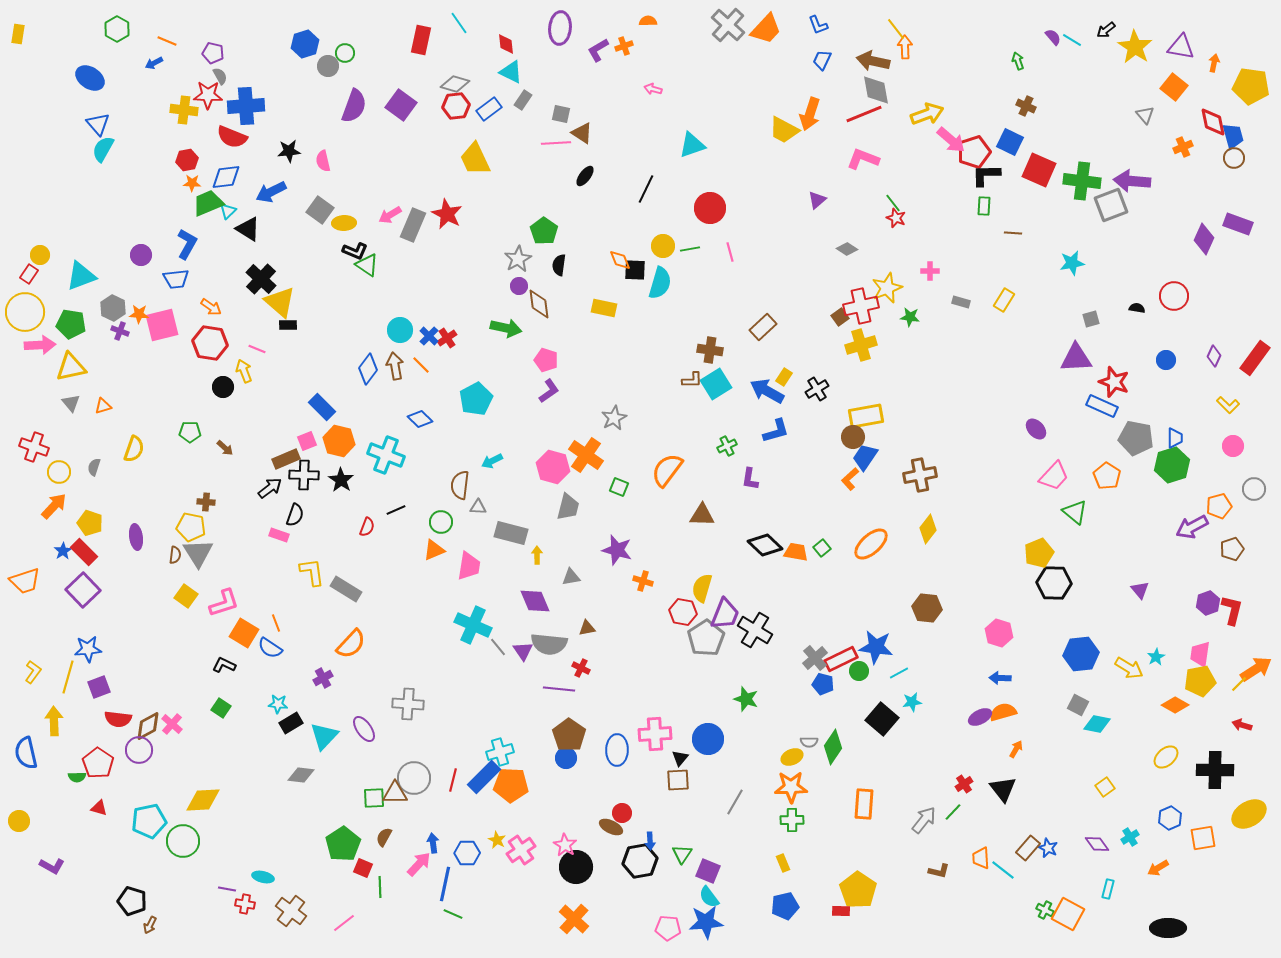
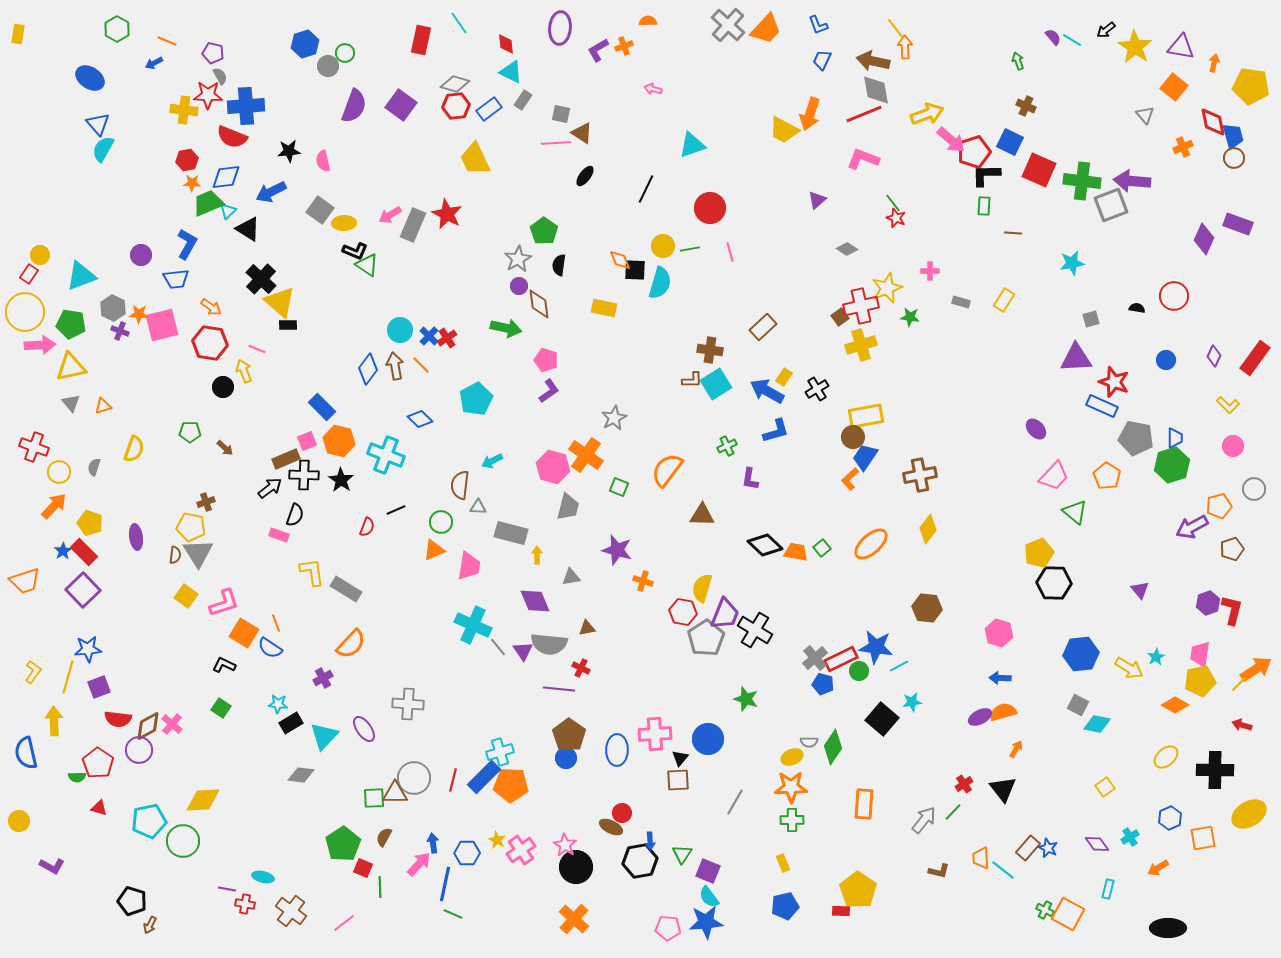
brown cross at (206, 502): rotated 24 degrees counterclockwise
cyan line at (899, 673): moved 7 px up
